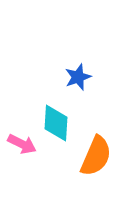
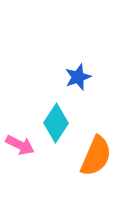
cyan diamond: rotated 30 degrees clockwise
pink arrow: moved 2 px left, 1 px down
